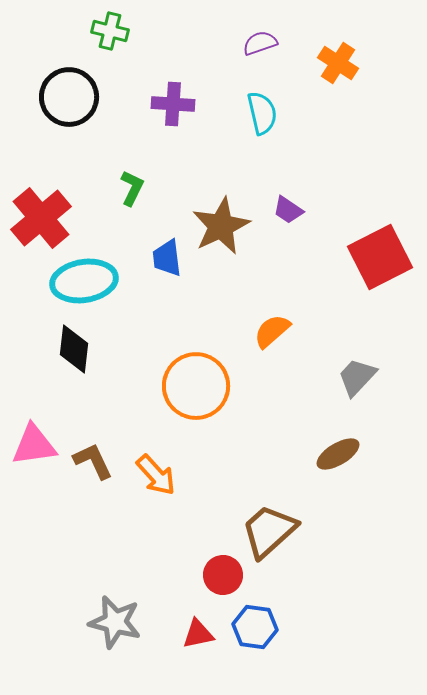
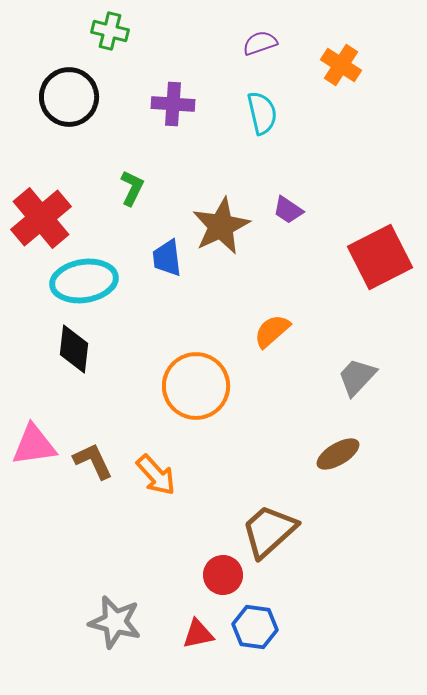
orange cross: moved 3 px right, 2 px down
